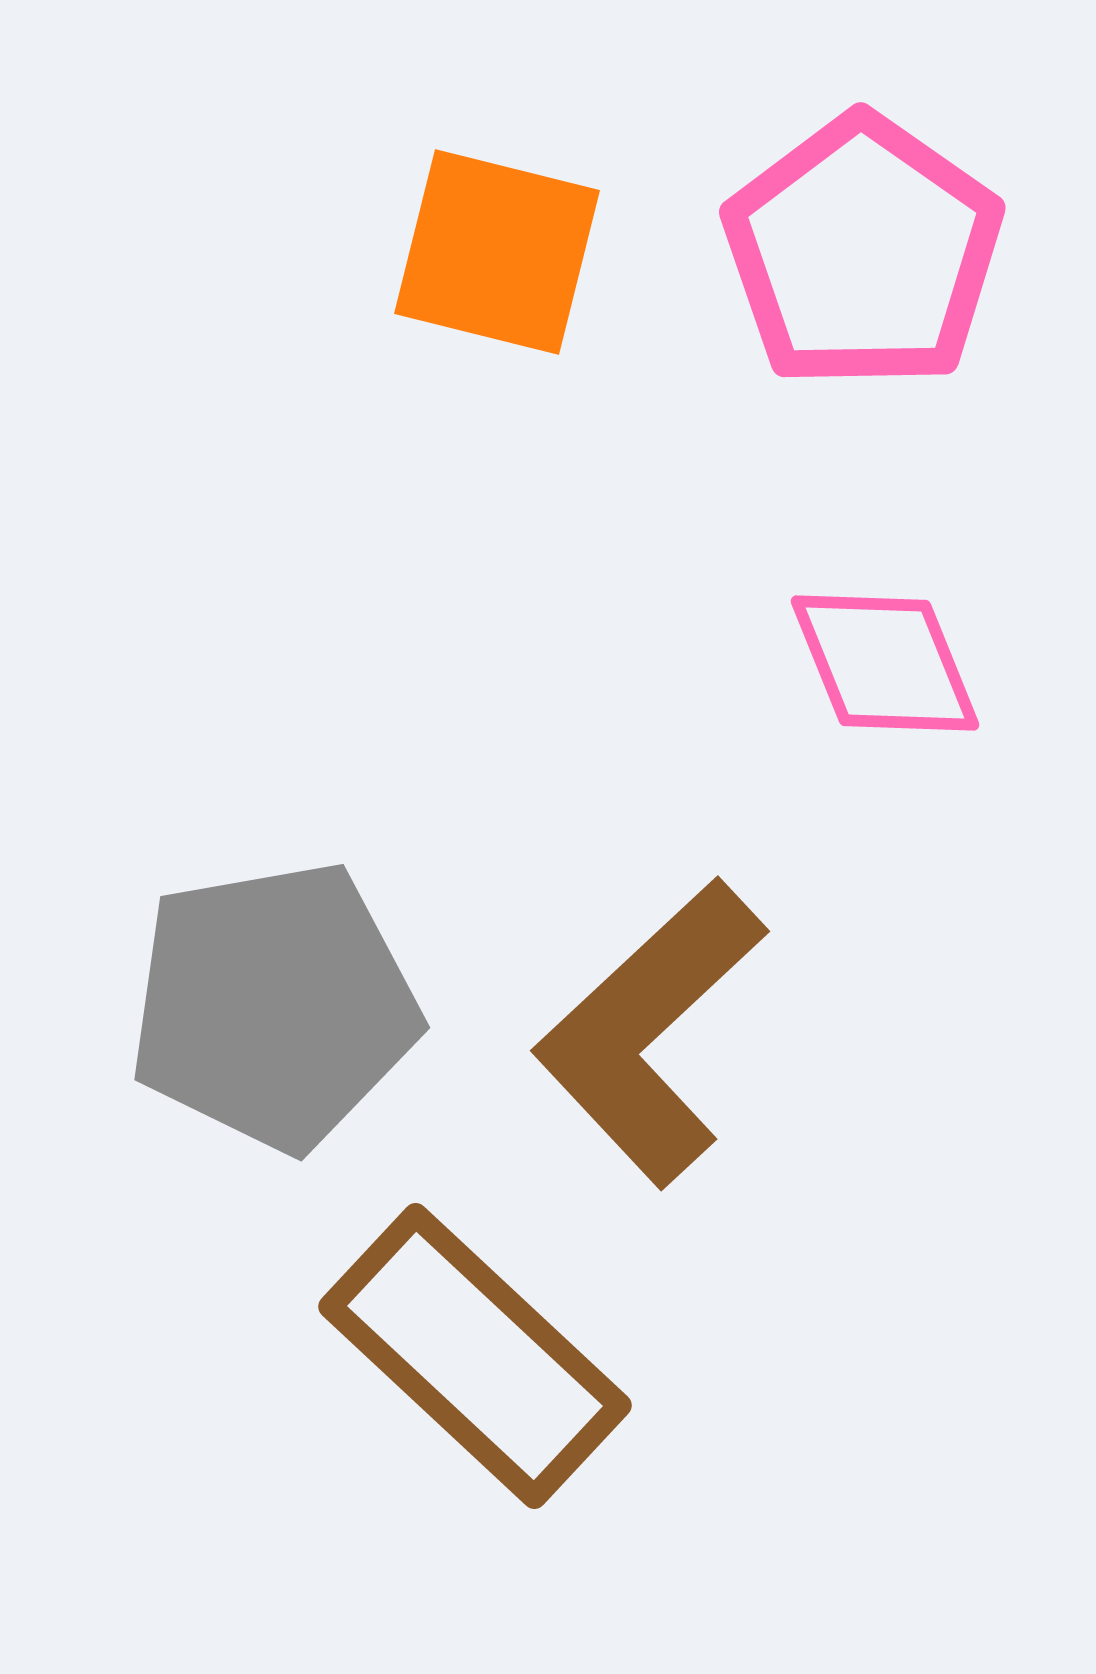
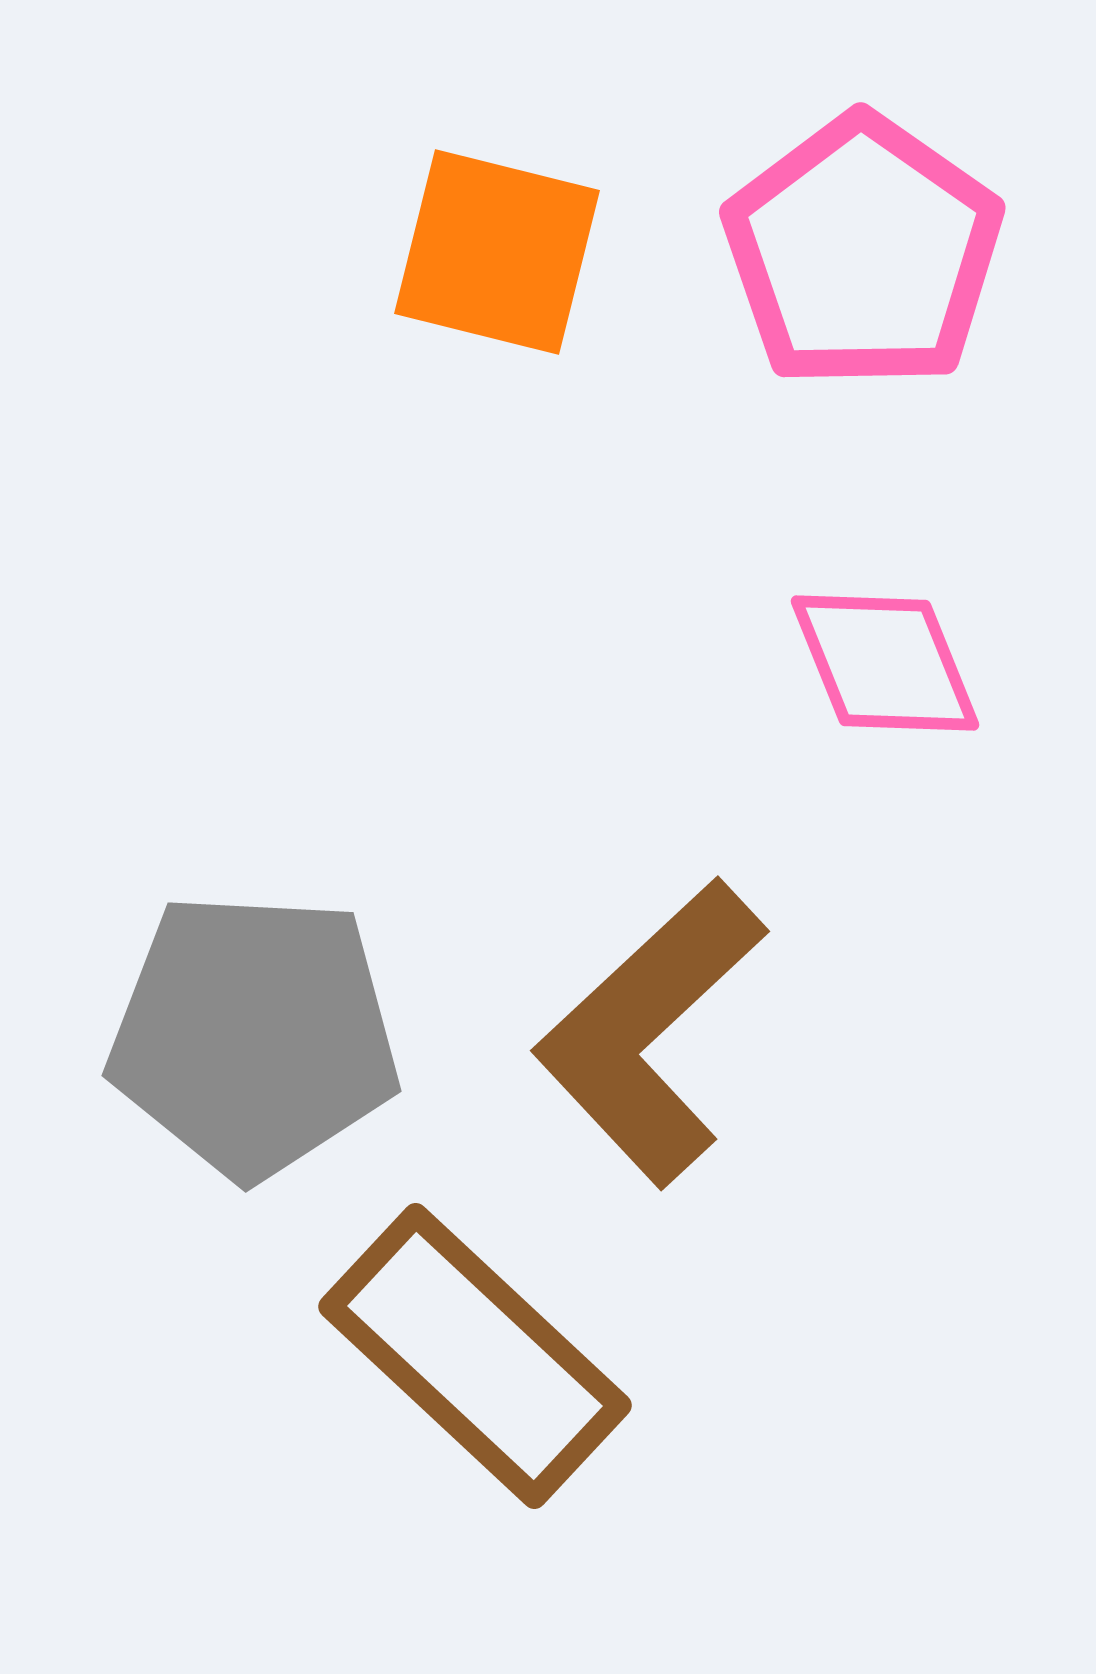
gray pentagon: moved 20 px left, 29 px down; rotated 13 degrees clockwise
